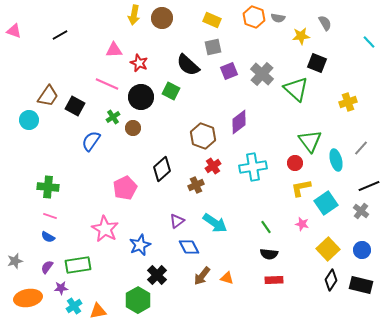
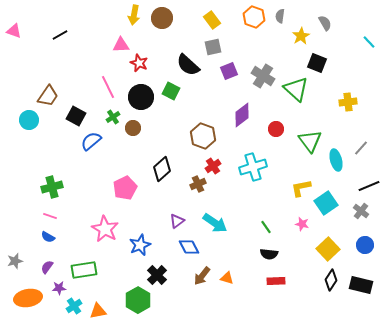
gray semicircle at (278, 18): moved 2 px right, 2 px up; rotated 88 degrees clockwise
yellow rectangle at (212, 20): rotated 30 degrees clockwise
yellow star at (301, 36): rotated 24 degrees counterclockwise
pink triangle at (114, 50): moved 7 px right, 5 px up
gray cross at (262, 74): moved 1 px right, 2 px down; rotated 10 degrees counterclockwise
pink line at (107, 84): moved 1 px right, 3 px down; rotated 40 degrees clockwise
yellow cross at (348, 102): rotated 12 degrees clockwise
black square at (75, 106): moved 1 px right, 10 px down
purple diamond at (239, 122): moved 3 px right, 7 px up
blue semicircle at (91, 141): rotated 15 degrees clockwise
red circle at (295, 163): moved 19 px left, 34 px up
cyan cross at (253, 167): rotated 8 degrees counterclockwise
brown cross at (196, 185): moved 2 px right, 1 px up
green cross at (48, 187): moved 4 px right; rotated 20 degrees counterclockwise
blue circle at (362, 250): moved 3 px right, 5 px up
green rectangle at (78, 265): moved 6 px right, 5 px down
red rectangle at (274, 280): moved 2 px right, 1 px down
purple star at (61, 288): moved 2 px left
